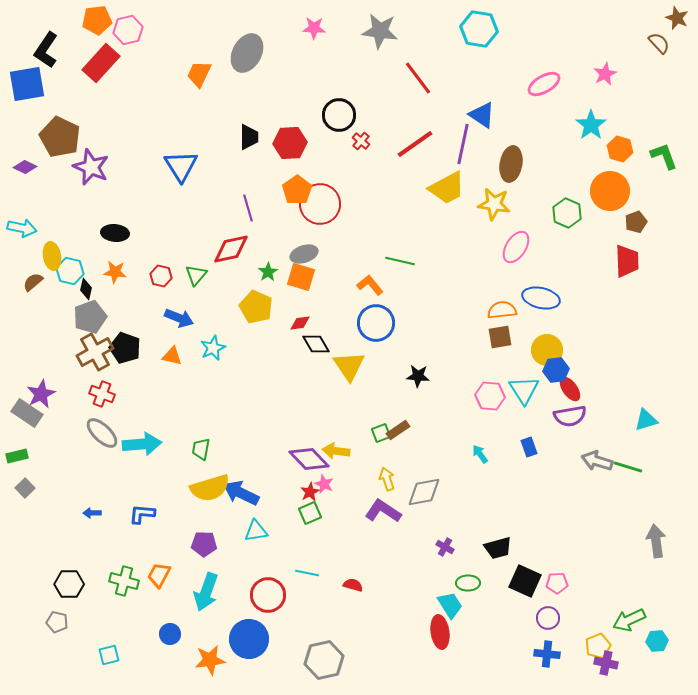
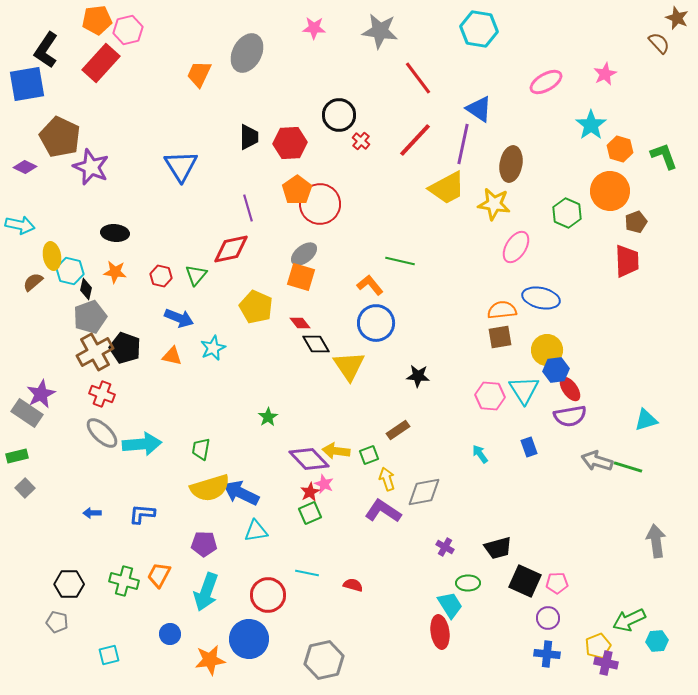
pink ellipse at (544, 84): moved 2 px right, 2 px up
blue triangle at (482, 115): moved 3 px left, 6 px up
red line at (415, 144): moved 4 px up; rotated 12 degrees counterclockwise
cyan arrow at (22, 228): moved 2 px left, 3 px up
gray ellipse at (304, 254): rotated 20 degrees counterclockwise
green star at (268, 272): moved 145 px down
red diamond at (300, 323): rotated 60 degrees clockwise
green square at (381, 433): moved 12 px left, 22 px down
